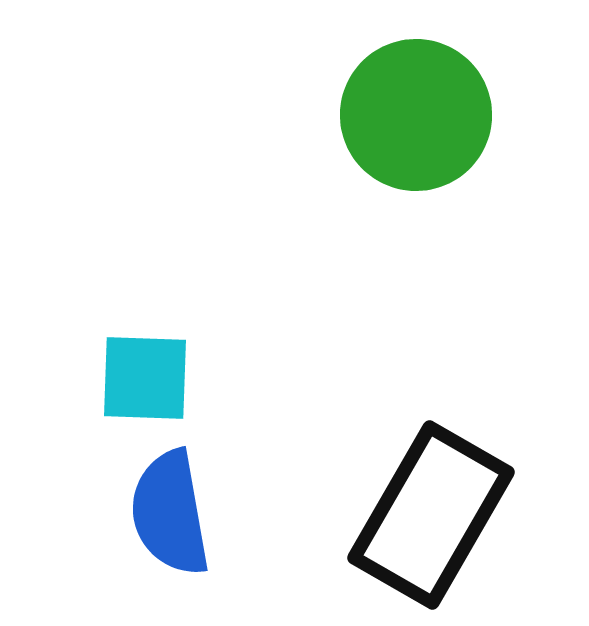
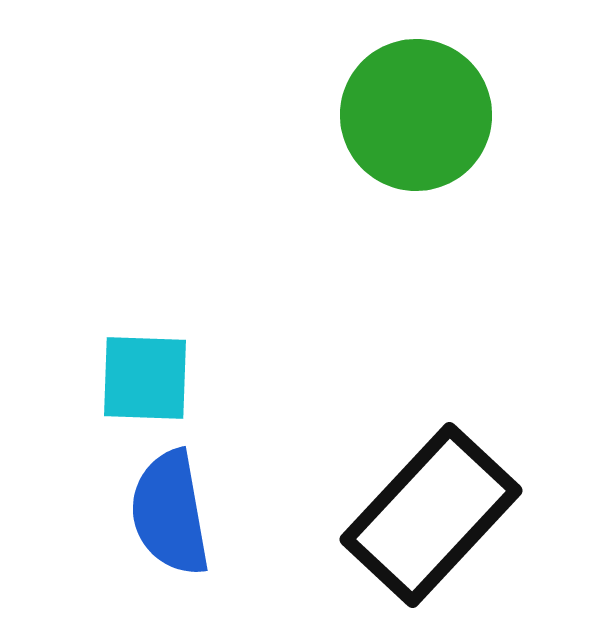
black rectangle: rotated 13 degrees clockwise
